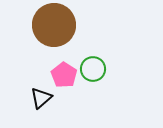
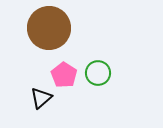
brown circle: moved 5 px left, 3 px down
green circle: moved 5 px right, 4 px down
